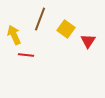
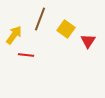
yellow arrow: rotated 60 degrees clockwise
